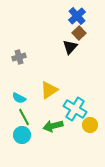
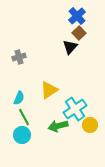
cyan semicircle: rotated 96 degrees counterclockwise
cyan cross: rotated 25 degrees clockwise
green arrow: moved 5 px right
